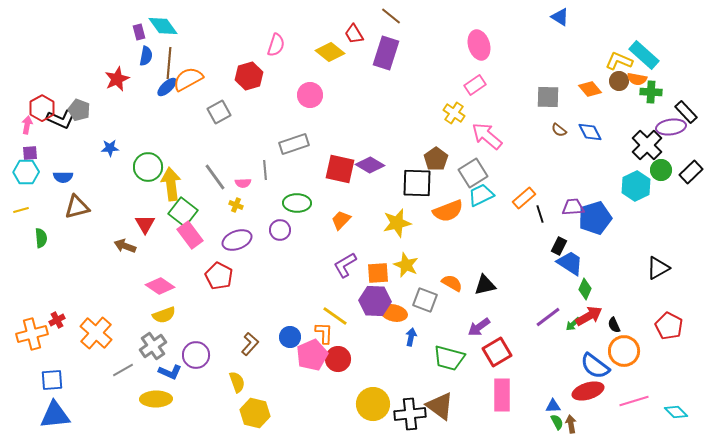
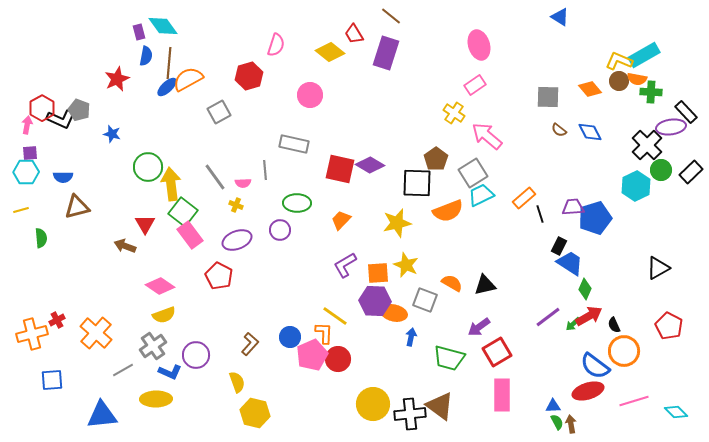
cyan rectangle at (644, 55): rotated 72 degrees counterclockwise
gray rectangle at (294, 144): rotated 32 degrees clockwise
blue star at (110, 148): moved 2 px right, 14 px up; rotated 18 degrees clockwise
blue triangle at (55, 415): moved 47 px right
